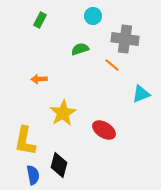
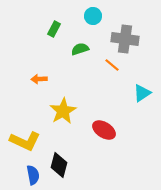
green rectangle: moved 14 px right, 9 px down
cyan triangle: moved 1 px right, 1 px up; rotated 12 degrees counterclockwise
yellow star: moved 2 px up
yellow L-shape: rotated 76 degrees counterclockwise
